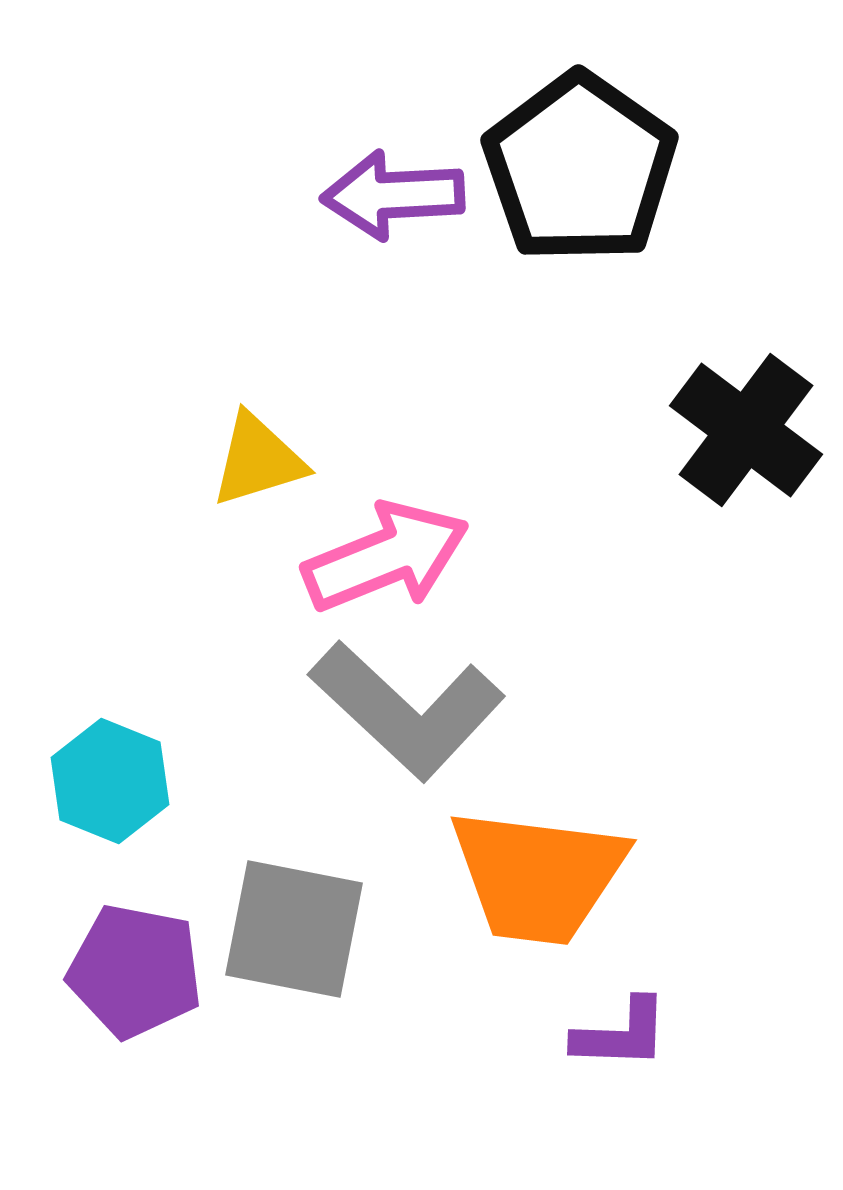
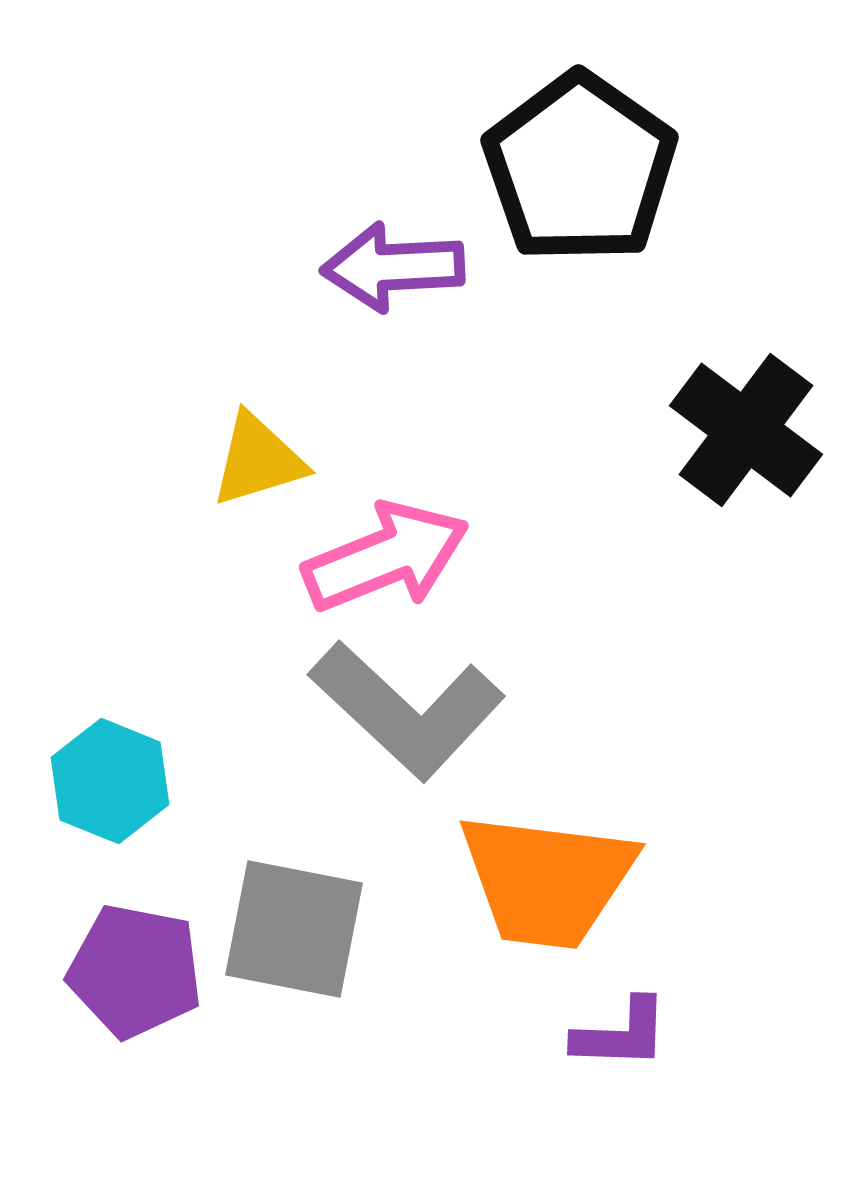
purple arrow: moved 72 px down
orange trapezoid: moved 9 px right, 4 px down
